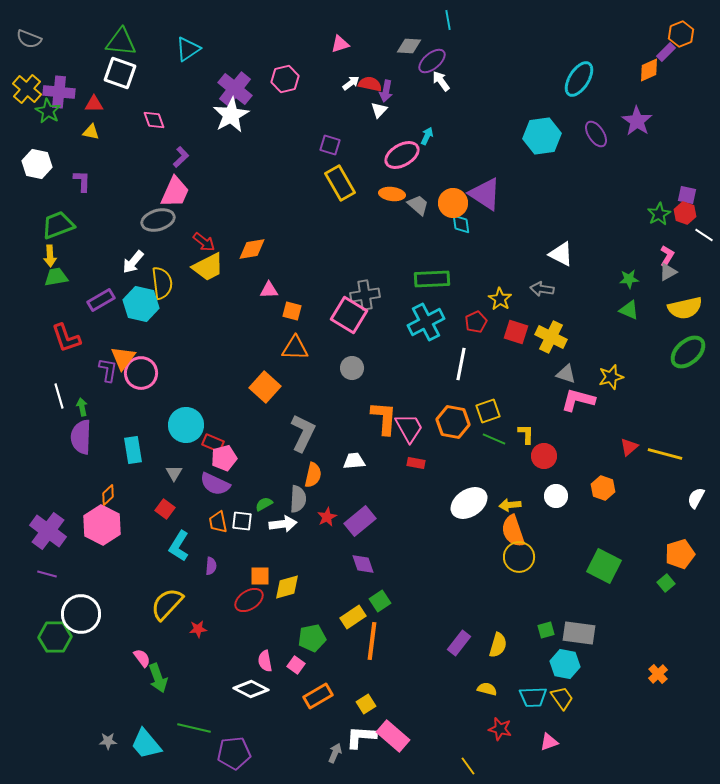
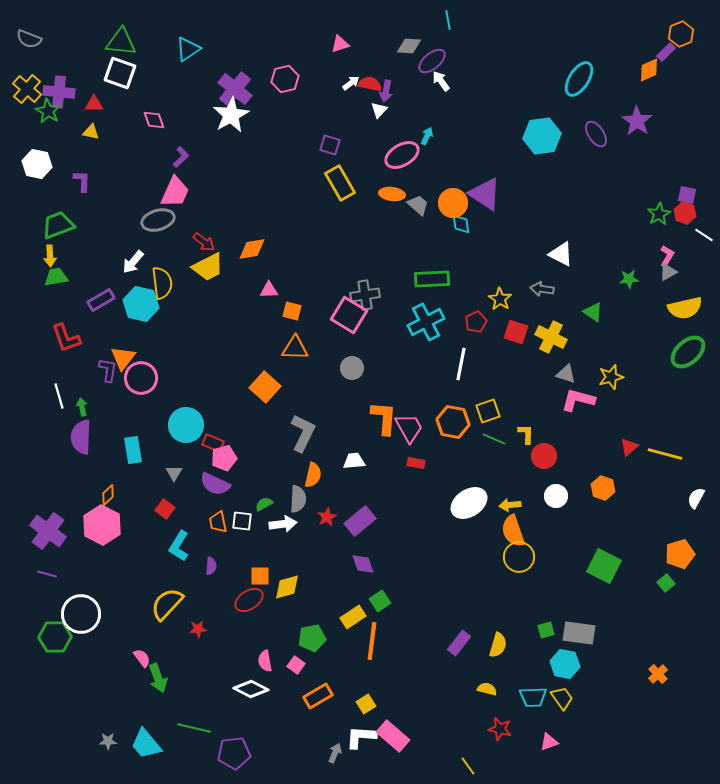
green triangle at (629, 310): moved 36 px left, 2 px down; rotated 10 degrees clockwise
pink circle at (141, 373): moved 5 px down
